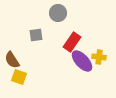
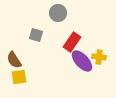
gray square: rotated 24 degrees clockwise
brown semicircle: moved 2 px right
yellow square: rotated 28 degrees counterclockwise
